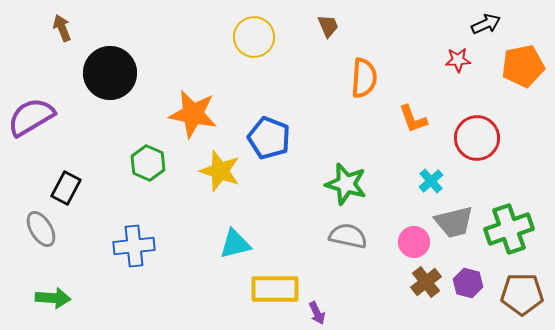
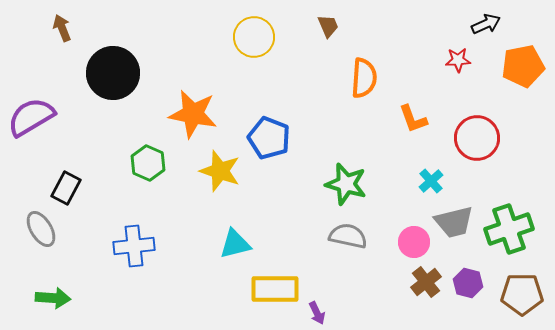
black circle: moved 3 px right
